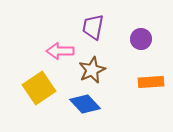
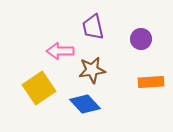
purple trapezoid: rotated 24 degrees counterclockwise
brown star: rotated 16 degrees clockwise
